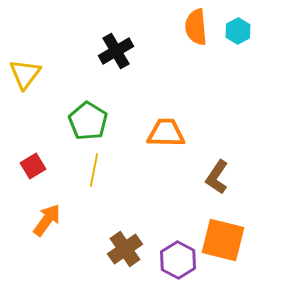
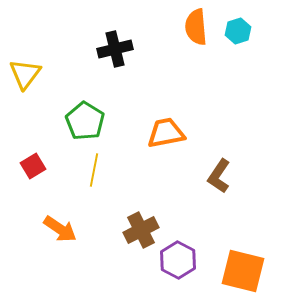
cyan hexagon: rotated 10 degrees clockwise
black cross: moved 1 px left, 2 px up; rotated 16 degrees clockwise
green pentagon: moved 3 px left
orange trapezoid: rotated 12 degrees counterclockwise
brown L-shape: moved 2 px right, 1 px up
orange arrow: moved 13 px right, 9 px down; rotated 88 degrees clockwise
orange square: moved 20 px right, 31 px down
brown cross: moved 16 px right, 19 px up; rotated 8 degrees clockwise
